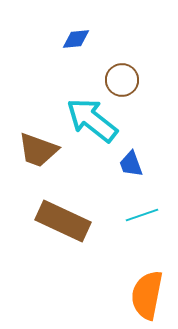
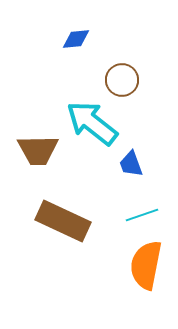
cyan arrow: moved 3 px down
brown trapezoid: rotated 21 degrees counterclockwise
orange semicircle: moved 1 px left, 30 px up
